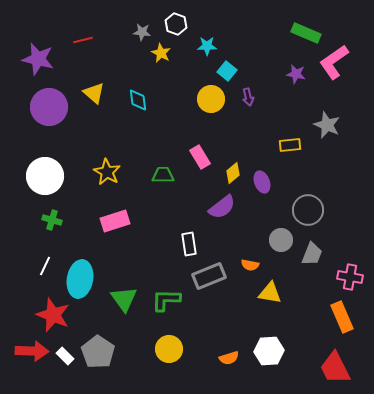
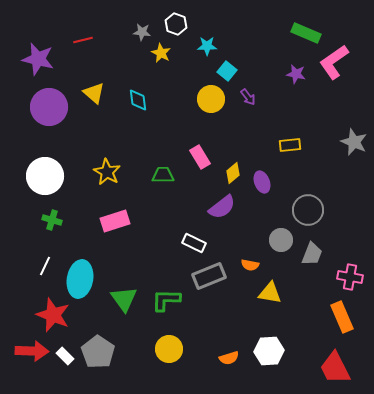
purple arrow at (248, 97): rotated 24 degrees counterclockwise
gray star at (327, 125): moved 27 px right, 17 px down
white rectangle at (189, 244): moved 5 px right, 1 px up; rotated 55 degrees counterclockwise
